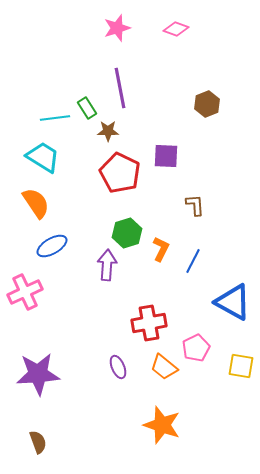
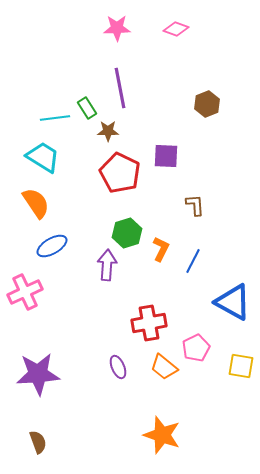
pink star: rotated 16 degrees clockwise
orange star: moved 10 px down
